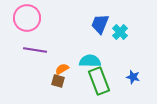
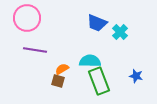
blue trapezoid: moved 3 px left, 1 px up; rotated 90 degrees counterclockwise
blue star: moved 3 px right, 1 px up
